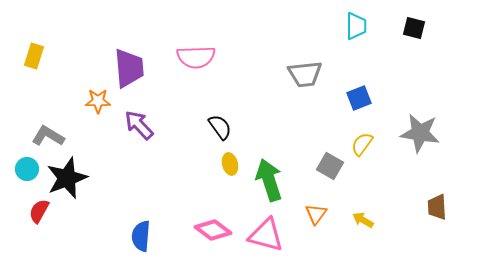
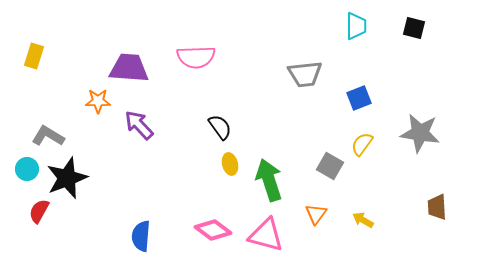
purple trapezoid: rotated 81 degrees counterclockwise
